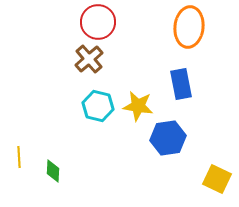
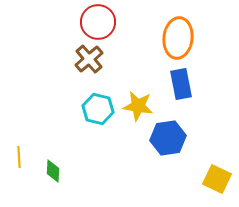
orange ellipse: moved 11 px left, 11 px down
cyan hexagon: moved 3 px down
